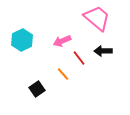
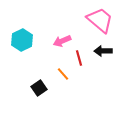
pink trapezoid: moved 3 px right, 2 px down
red line: rotated 21 degrees clockwise
black square: moved 2 px right, 1 px up
